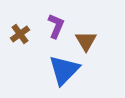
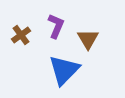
brown cross: moved 1 px right, 1 px down
brown triangle: moved 2 px right, 2 px up
